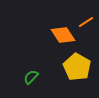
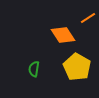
orange line: moved 2 px right, 4 px up
green semicircle: moved 3 px right, 8 px up; rotated 35 degrees counterclockwise
